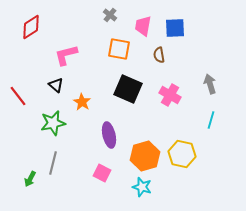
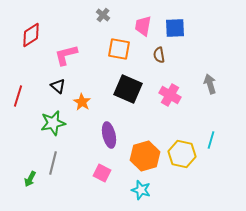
gray cross: moved 7 px left
red diamond: moved 8 px down
black triangle: moved 2 px right, 1 px down
red line: rotated 55 degrees clockwise
cyan line: moved 20 px down
cyan star: moved 1 px left, 3 px down
